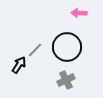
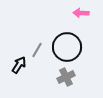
pink arrow: moved 2 px right
gray line: moved 2 px right; rotated 14 degrees counterclockwise
gray cross: moved 3 px up
